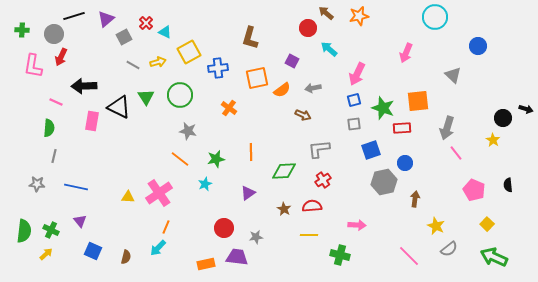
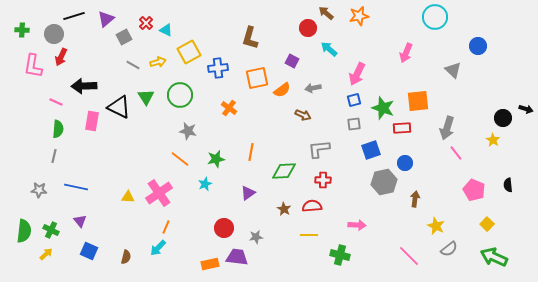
cyan triangle at (165, 32): moved 1 px right, 2 px up
gray triangle at (453, 75): moved 5 px up
green semicircle at (49, 128): moved 9 px right, 1 px down
orange line at (251, 152): rotated 12 degrees clockwise
red cross at (323, 180): rotated 35 degrees clockwise
gray star at (37, 184): moved 2 px right, 6 px down
blue square at (93, 251): moved 4 px left
orange rectangle at (206, 264): moved 4 px right
